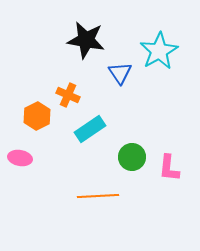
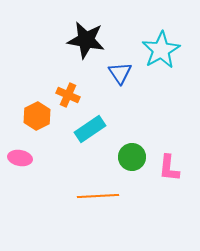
cyan star: moved 2 px right, 1 px up
